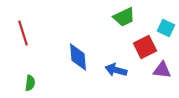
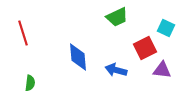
green trapezoid: moved 7 px left
red square: moved 1 px down
